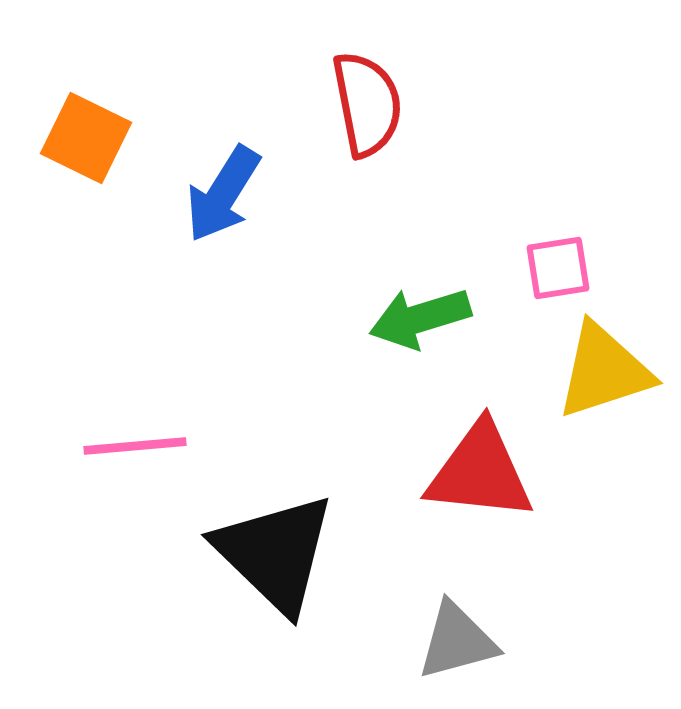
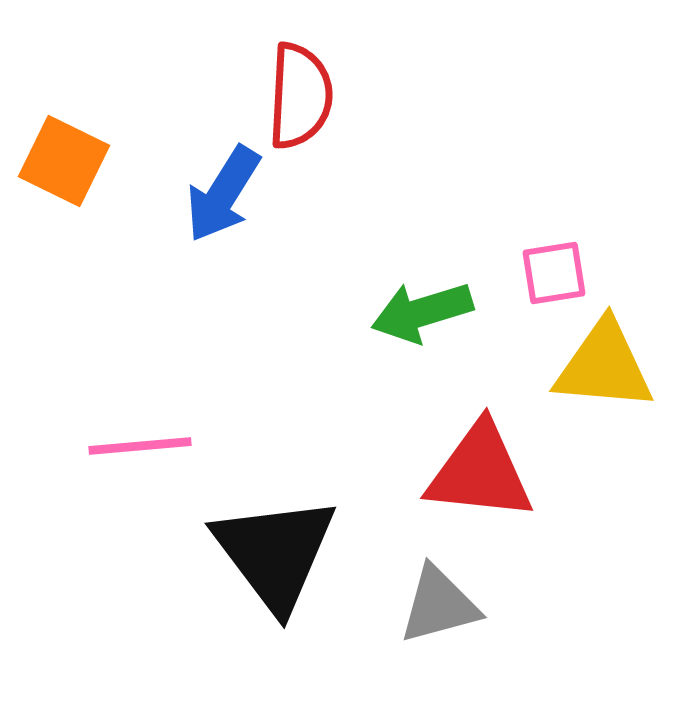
red semicircle: moved 67 px left, 8 px up; rotated 14 degrees clockwise
orange square: moved 22 px left, 23 px down
pink square: moved 4 px left, 5 px down
green arrow: moved 2 px right, 6 px up
yellow triangle: moved 5 px up; rotated 23 degrees clockwise
pink line: moved 5 px right
black triangle: rotated 9 degrees clockwise
gray triangle: moved 18 px left, 36 px up
